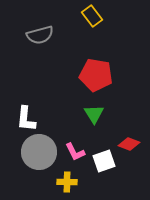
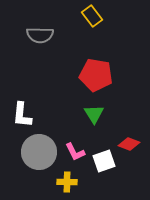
gray semicircle: rotated 16 degrees clockwise
white L-shape: moved 4 px left, 4 px up
